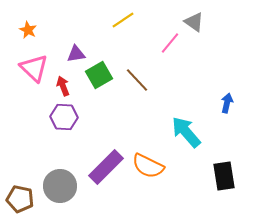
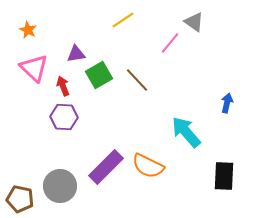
black rectangle: rotated 12 degrees clockwise
